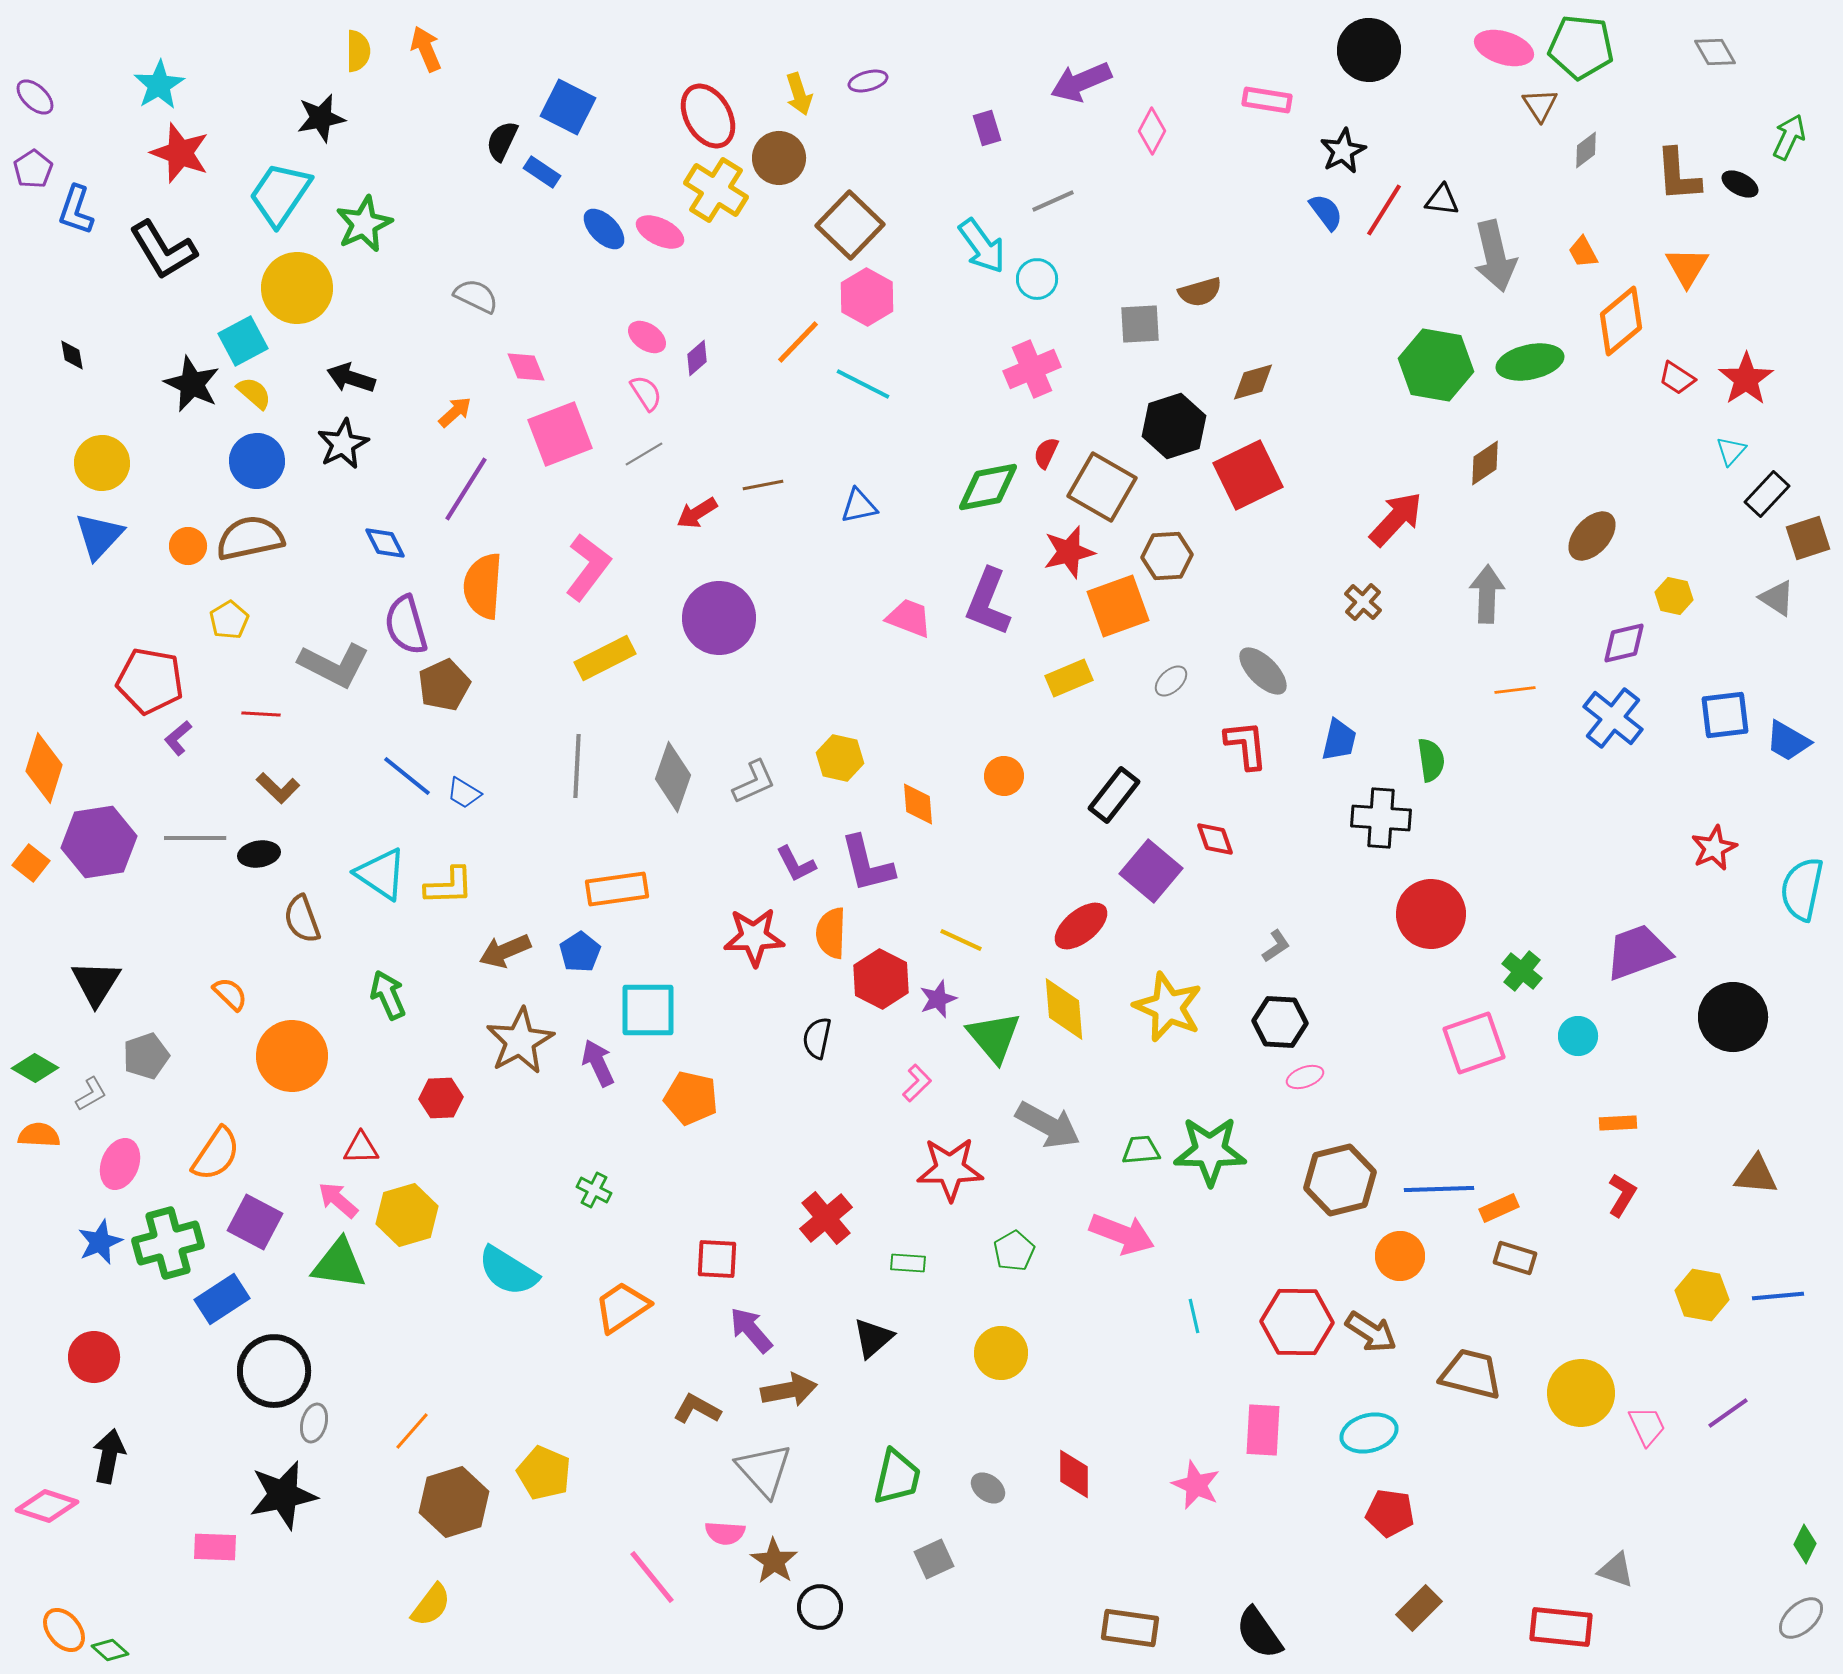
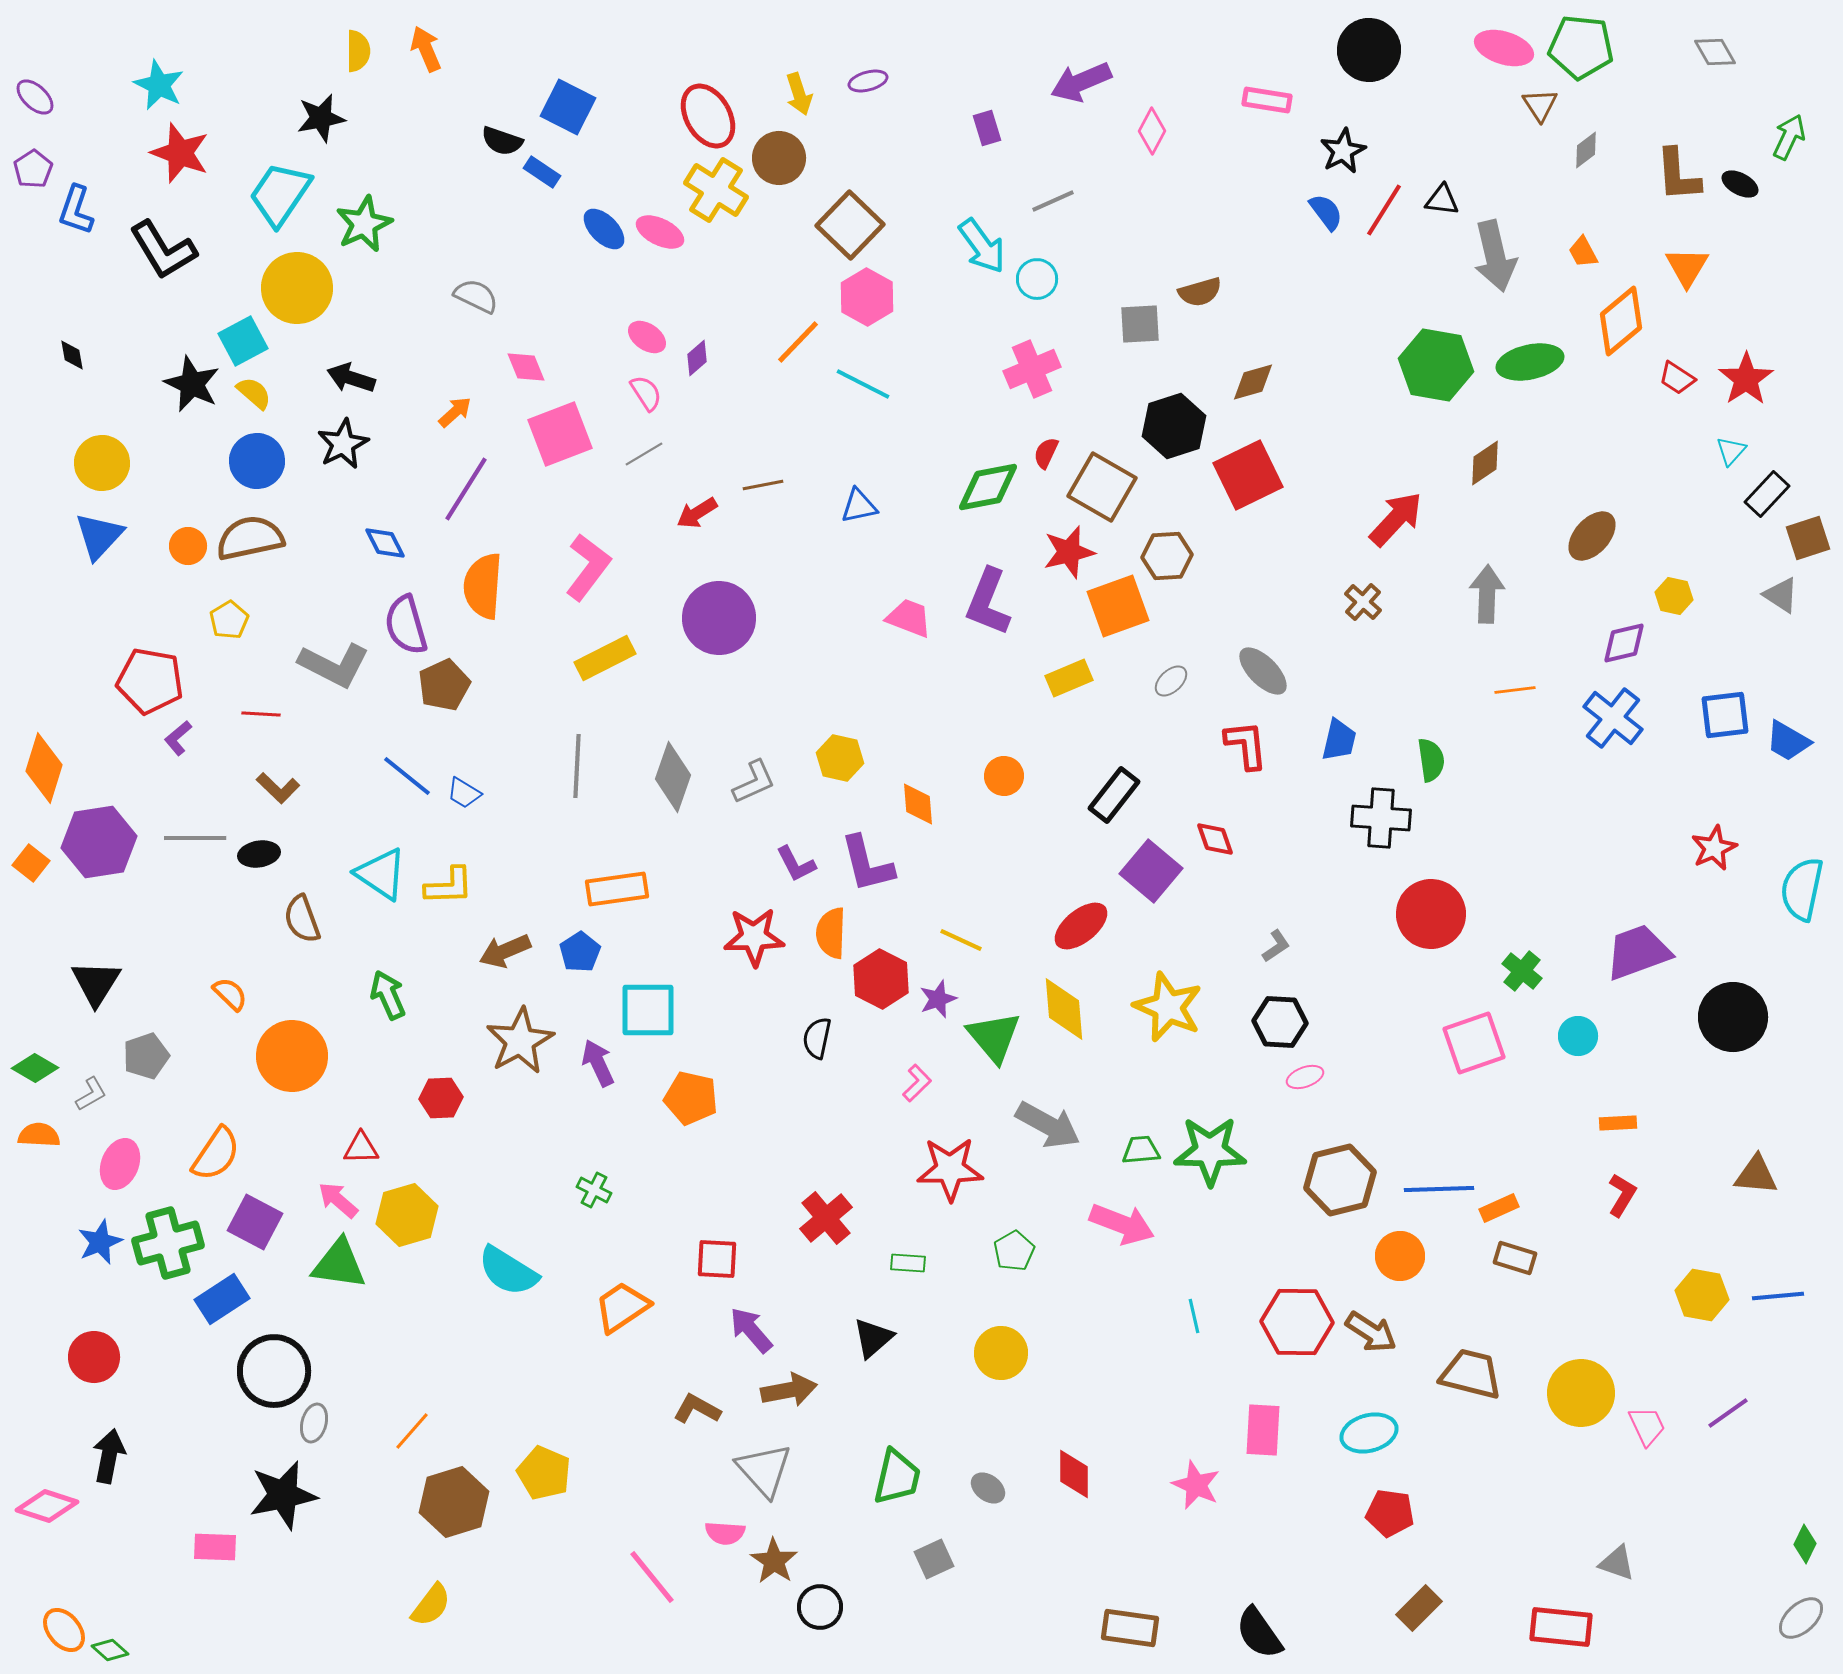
cyan star at (159, 85): rotated 15 degrees counterclockwise
black semicircle at (502, 141): rotated 96 degrees counterclockwise
gray triangle at (1777, 598): moved 4 px right, 3 px up
pink arrow at (1122, 1234): moved 10 px up
gray triangle at (1616, 1570): moved 1 px right, 7 px up
